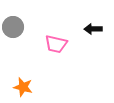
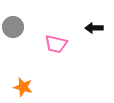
black arrow: moved 1 px right, 1 px up
